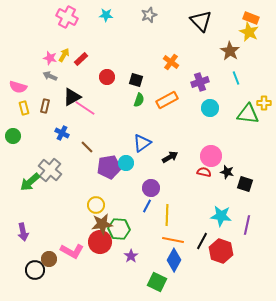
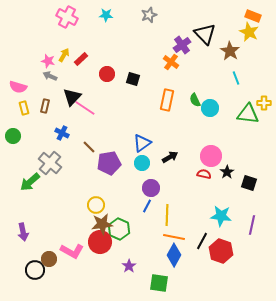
orange rectangle at (251, 18): moved 2 px right, 2 px up
black triangle at (201, 21): moved 4 px right, 13 px down
pink star at (50, 58): moved 2 px left, 3 px down
red circle at (107, 77): moved 3 px up
black square at (136, 80): moved 3 px left, 1 px up
purple cross at (200, 82): moved 18 px left, 37 px up; rotated 18 degrees counterclockwise
black triangle at (72, 97): rotated 18 degrees counterclockwise
green semicircle at (139, 100): moved 56 px right; rotated 136 degrees clockwise
orange rectangle at (167, 100): rotated 50 degrees counterclockwise
brown line at (87, 147): moved 2 px right
cyan circle at (126, 163): moved 16 px right
purple pentagon at (109, 167): moved 4 px up
gray cross at (50, 170): moved 7 px up
red semicircle at (204, 172): moved 2 px down
black star at (227, 172): rotated 24 degrees clockwise
black square at (245, 184): moved 4 px right, 1 px up
purple line at (247, 225): moved 5 px right
green hexagon at (119, 229): rotated 20 degrees clockwise
orange line at (173, 240): moved 1 px right, 3 px up
purple star at (131, 256): moved 2 px left, 10 px down
blue diamond at (174, 260): moved 5 px up
green square at (157, 282): moved 2 px right, 1 px down; rotated 18 degrees counterclockwise
